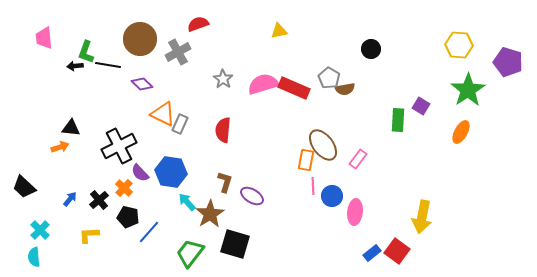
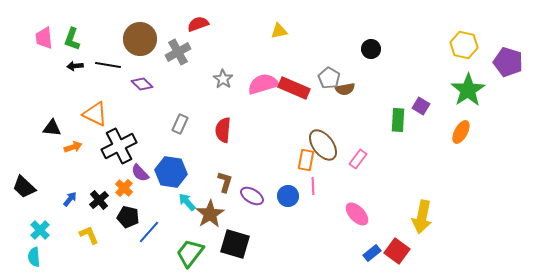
yellow hexagon at (459, 45): moved 5 px right; rotated 8 degrees clockwise
green L-shape at (86, 52): moved 14 px left, 13 px up
orange triangle at (163, 114): moved 68 px left
black triangle at (71, 128): moved 19 px left
orange arrow at (60, 147): moved 13 px right
blue circle at (332, 196): moved 44 px left
pink ellipse at (355, 212): moved 2 px right, 2 px down; rotated 50 degrees counterclockwise
yellow L-shape at (89, 235): rotated 70 degrees clockwise
